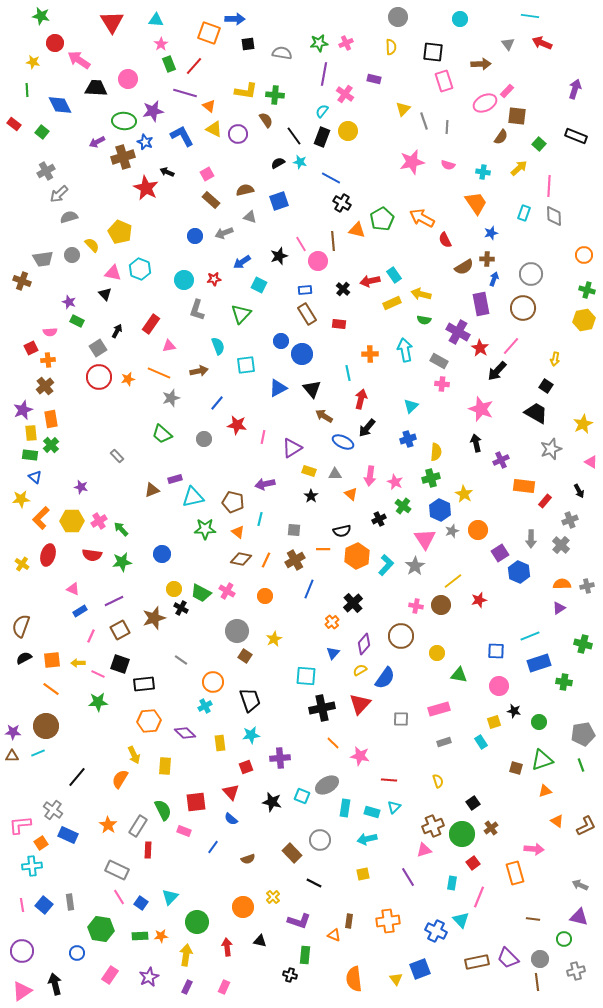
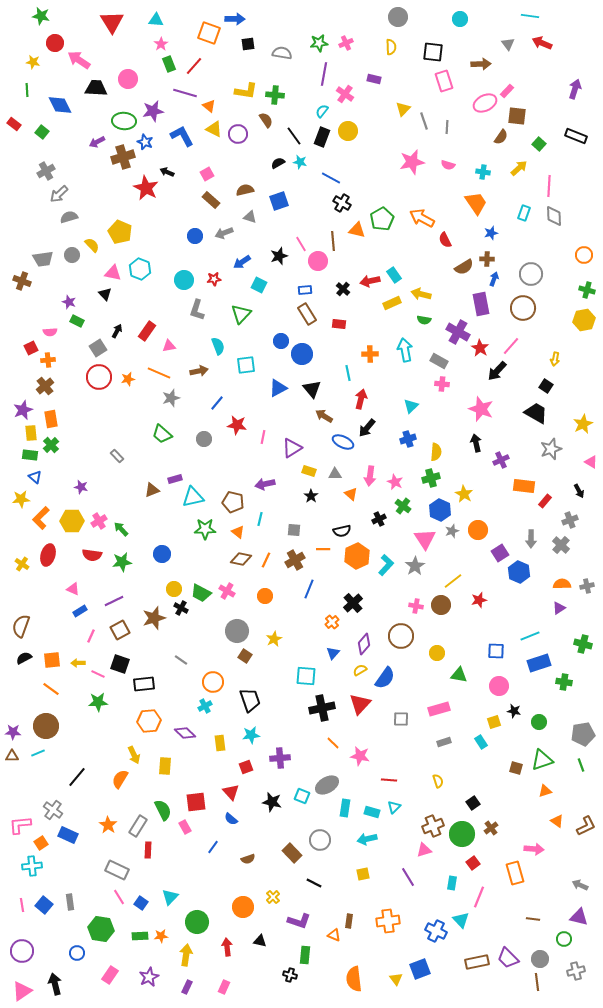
red rectangle at (151, 324): moved 4 px left, 7 px down
pink rectangle at (184, 831): moved 1 px right, 4 px up; rotated 40 degrees clockwise
